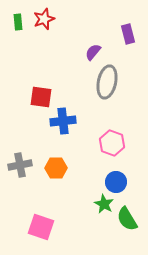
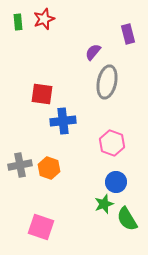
red square: moved 1 px right, 3 px up
orange hexagon: moved 7 px left; rotated 20 degrees clockwise
green star: rotated 24 degrees clockwise
